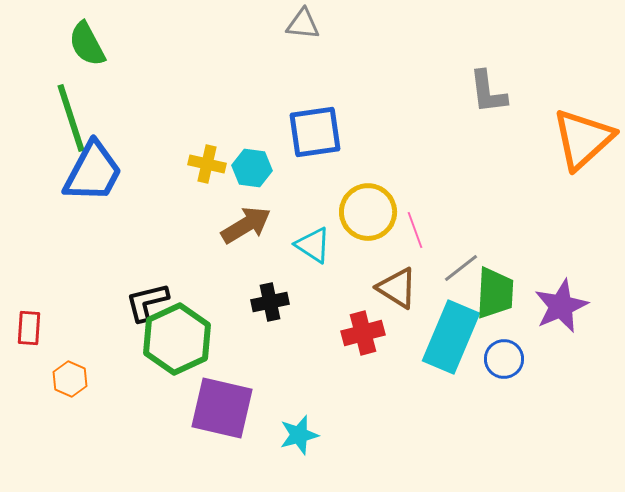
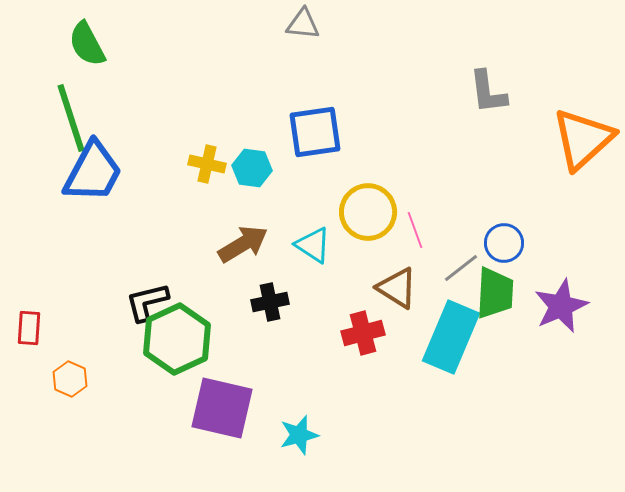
brown arrow: moved 3 px left, 19 px down
blue circle: moved 116 px up
